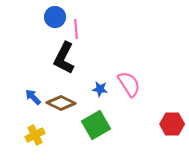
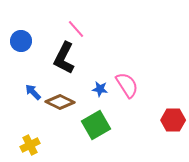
blue circle: moved 34 px left, 24 px down
pink line: rotated 36 degrees counterclockwise
pink semicircle: moved 2 px left, 1 px down
blue arrow: moved 5 px up
brown diamond: moved 1 px left, 1 px up
red hexagon: moved 1 px right, 4 px up
yellow cross: moved 5 px left, 10 px down
